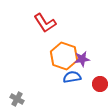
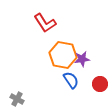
orange hexagon: moved 1 px left, 1 px up; rotated 8 degrees counterclockwise
blue semicircle: moved 1 px left, 3 px down; rotated 66 degrees clockwise
